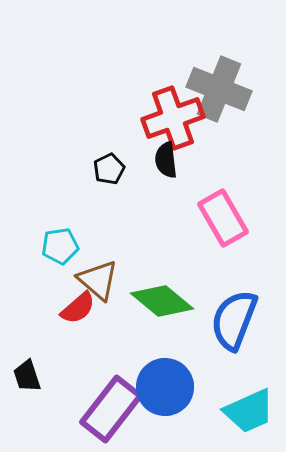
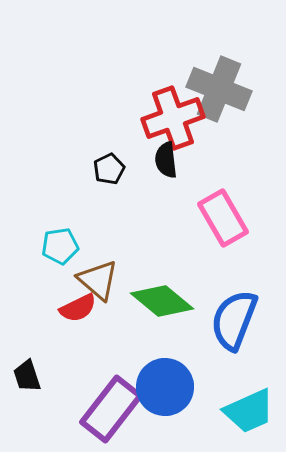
red semicircle: rotated 15 degrees clockwise
